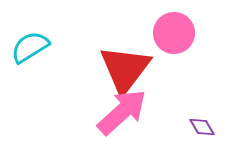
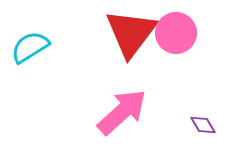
pink circle: moved 2 px right
red triangle: moved 6 px right, 36 px up
purple diamond: moved 1 px right, 2 px up
